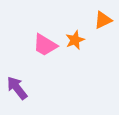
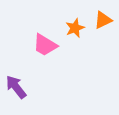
orange star: moved 12 px up
purple arrow: moved 1 px left, 1 px up
